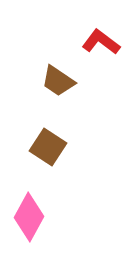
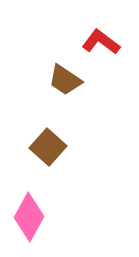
brown trapezoid: moved 7 px right, 1 px up
brown square: rotated 9 degrees clockwise
